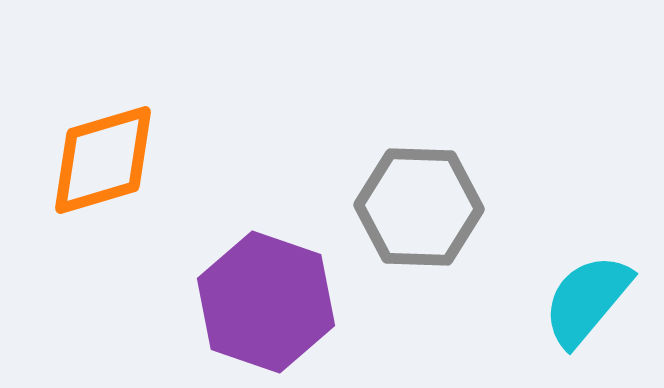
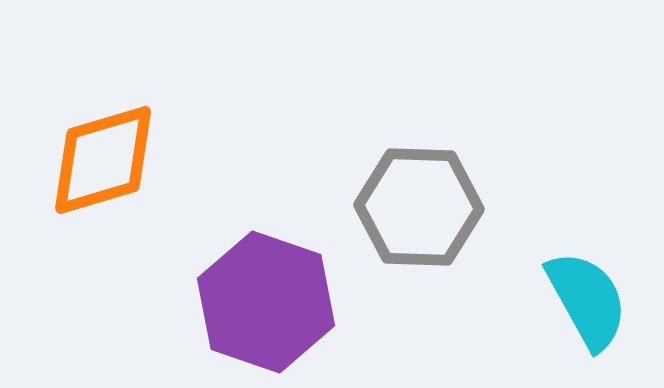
cyan semicircle: rotated 111 degrees clockwise
